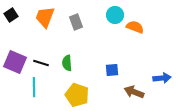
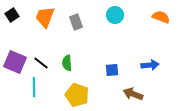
black square: moved 1 px right
orange semicircle: moved 26 px right, 10 px up
black line: rotated 21 degrees clockwise
blue arrow: moved 12 px left, 13 px up
brown arrow: moved 1 px left, 2 px down
